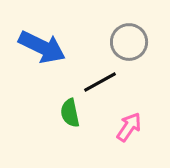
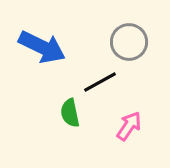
pink arrow: moved 1 px up
